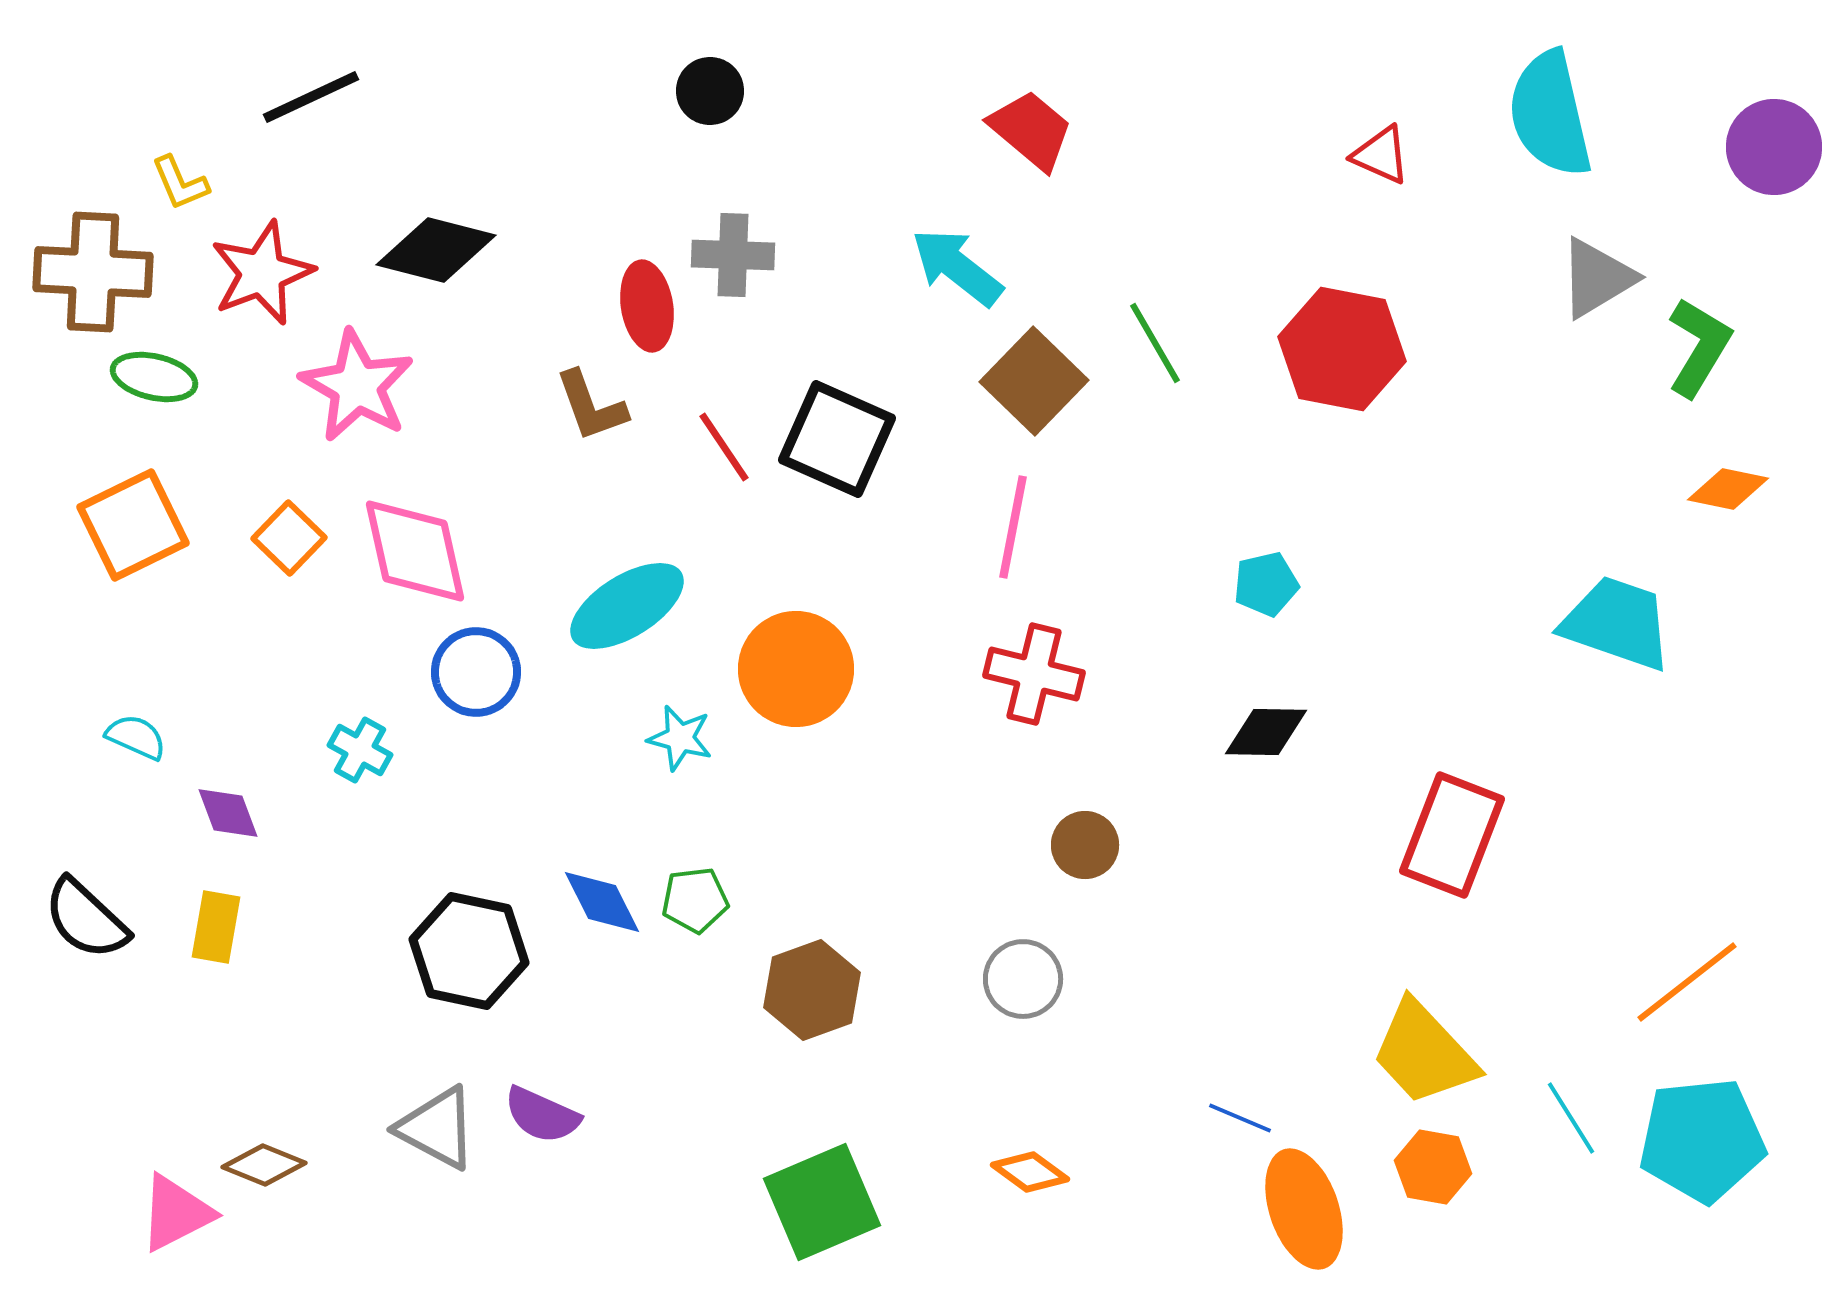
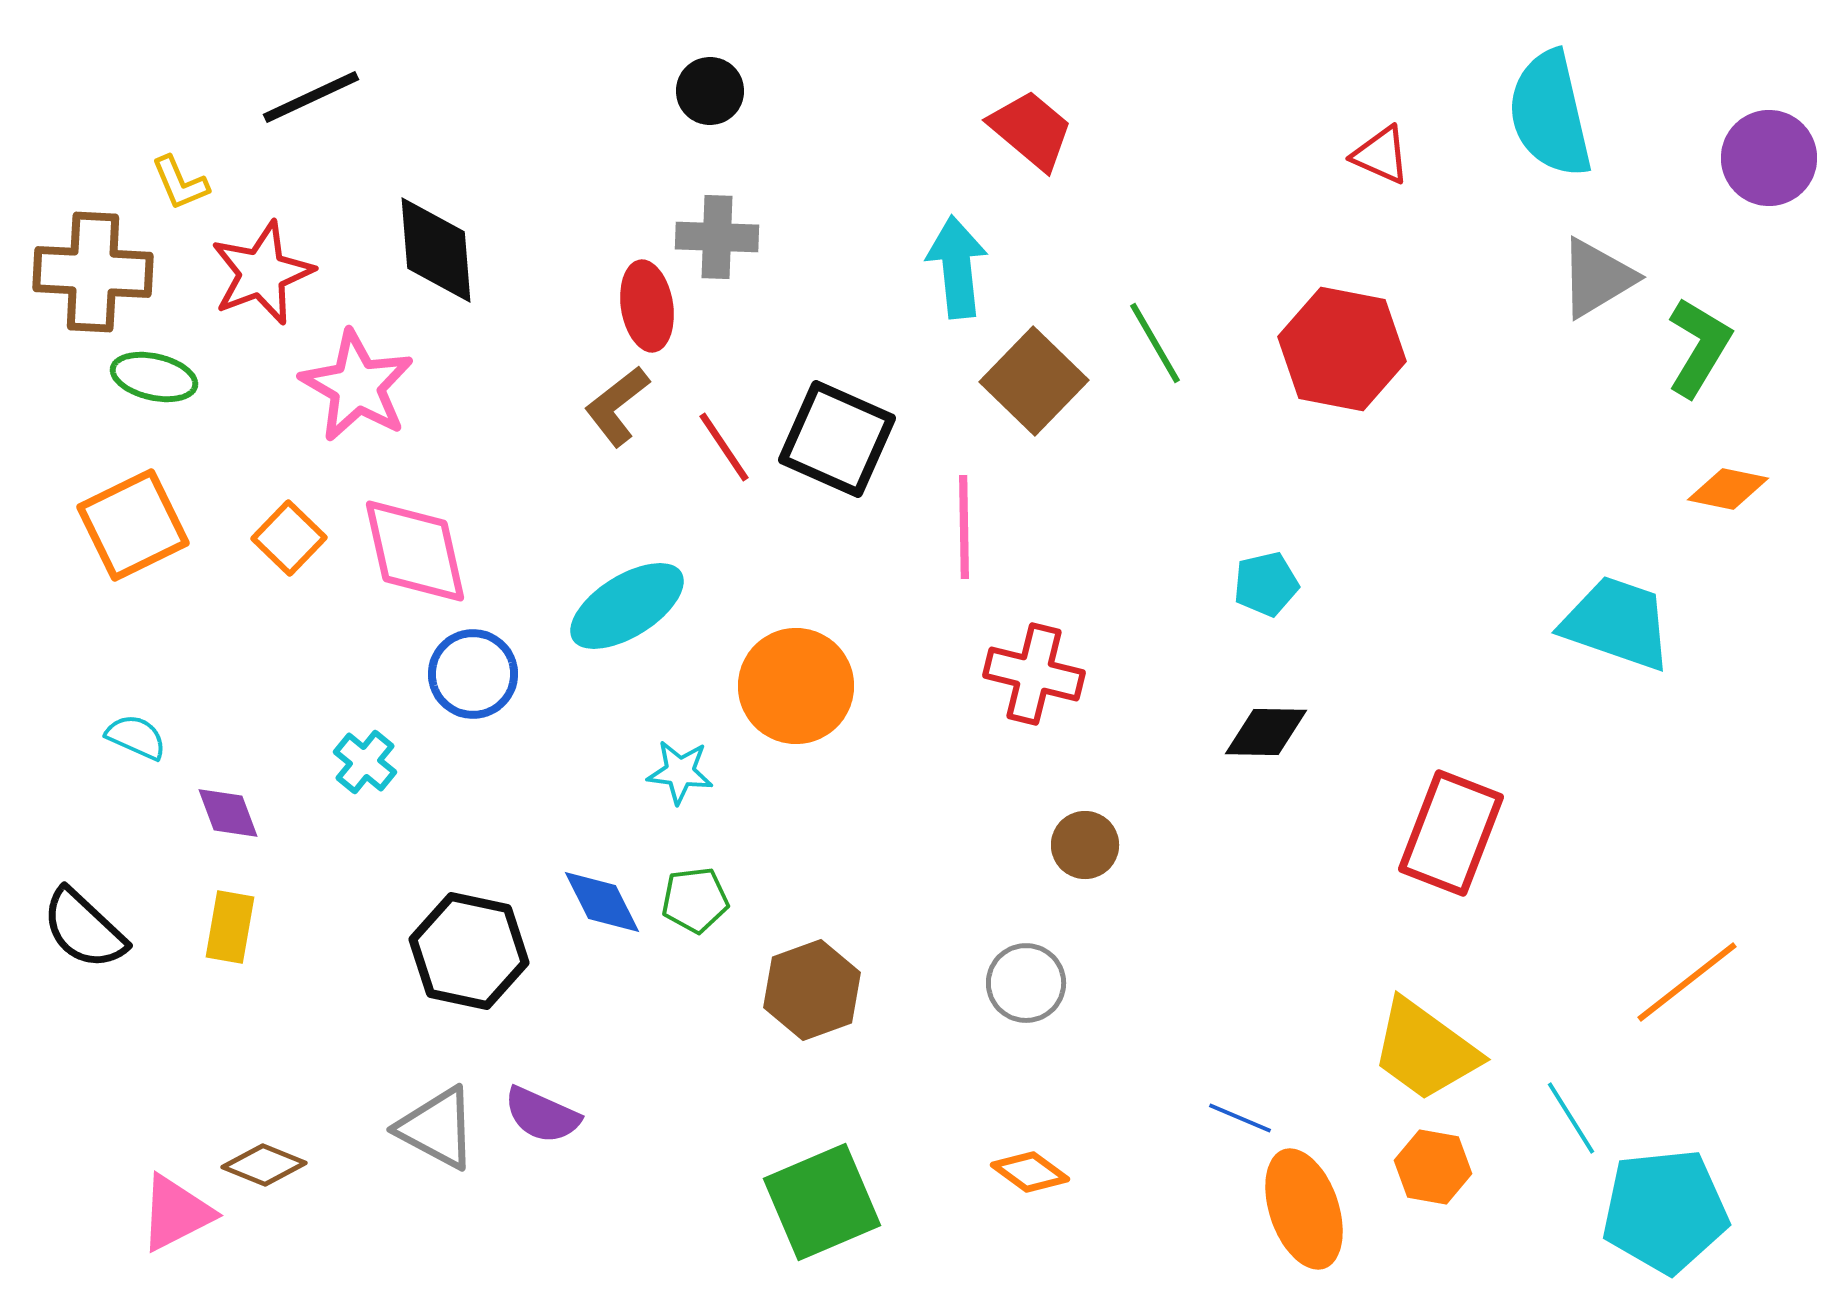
purple circle at (1774, 147): moved 5 px left, 11 px down
black diamond at (436, 250): rotated 71 degrees clockwise
gray cross at (733, 255): moved 16 px left, 18 px up
cyan arrow at (957, 267): rotated 46 degrees clockwise
brown L-shape at (591, 406): moved 26 px right; rotated 72 degrees clockwise
pink line at (1013, 527): moved 49 px left; rotated 12 degrees counterclockwise
orange circle at (796, 669): moved 17 px down
blue circle at (476, 672): moved 3 px left, 2 px down
cyan star at (680, 738): moved 34 px down; rotated 8 degrees counterclockwise
cyan cross at (360, 750): moved 5 px right, 12 px down; rotated 10 degrees clockwise
red rectangle at (1452, 835): moved 1 px left, 2 px up
black semicircle at (86, 919): moved 2 px left, 10 px down
yellow rectangle at (216, 927): moved 14 px right
gray circle at (1023, 979): moved 3 px right, 4 px down
yellow trapezoid at (1424, 1053): moved 1 px right, 3 px up; rotated 11 degrees counterclockwise
cyan pentagon at (1702, 1140): moved 37 px left, 71 px down
